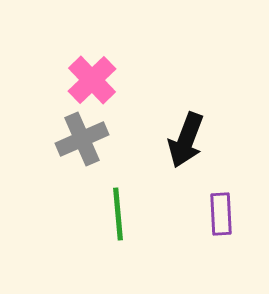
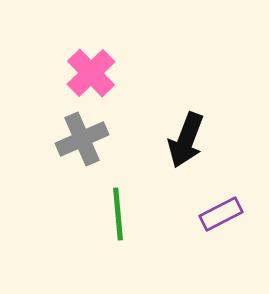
pink cross: moved 1 px left, 7 px up
purple rectangle: rotated 66 degrees clockwise
